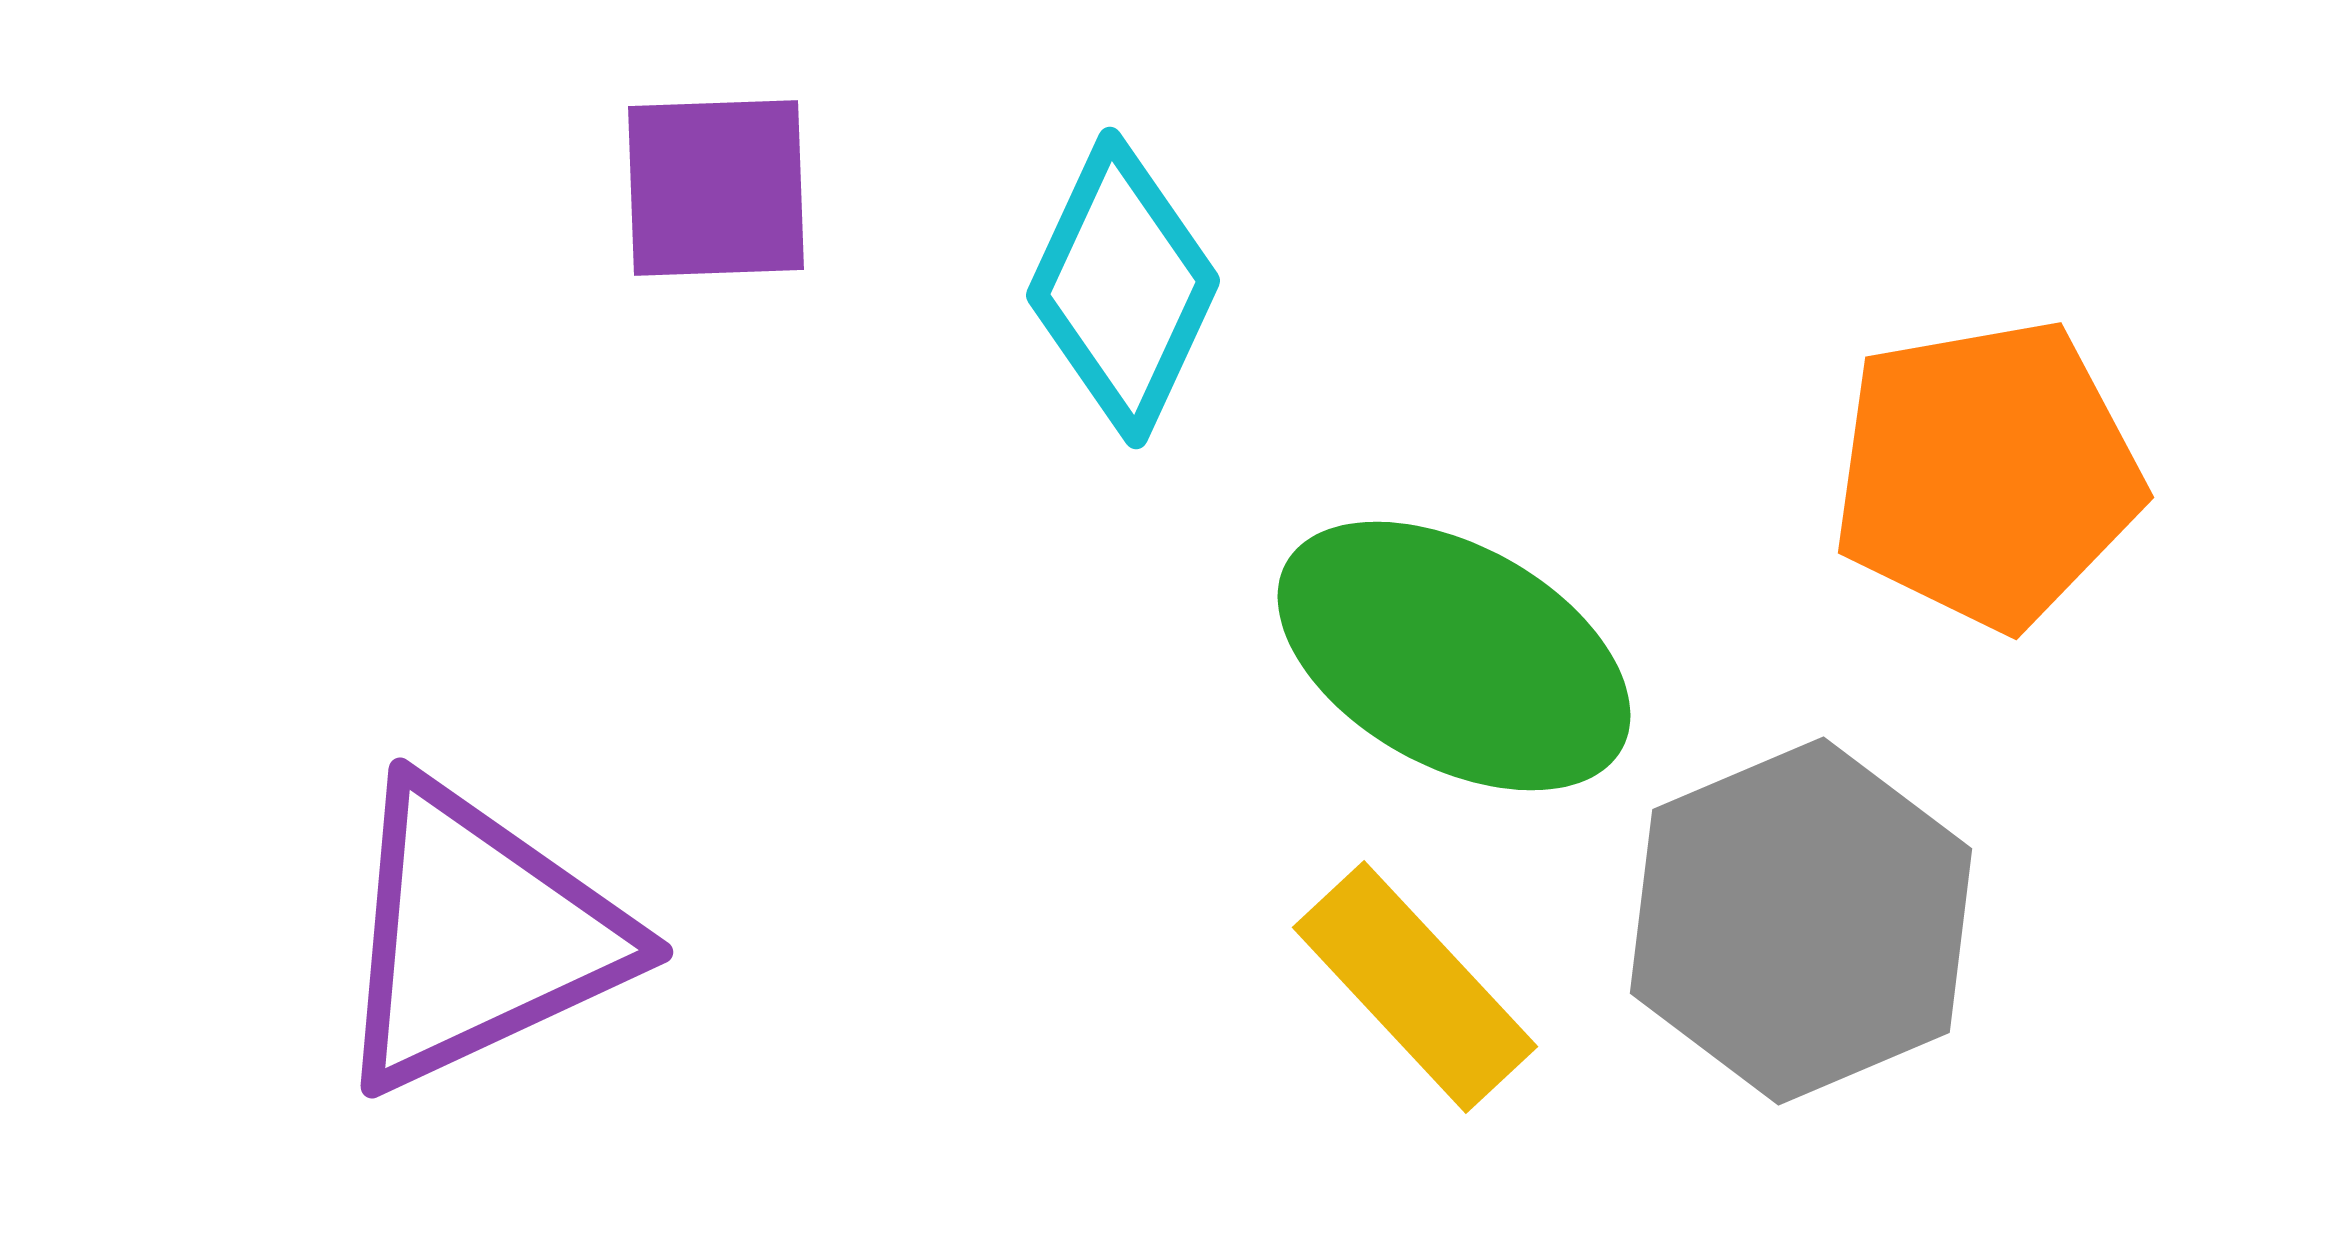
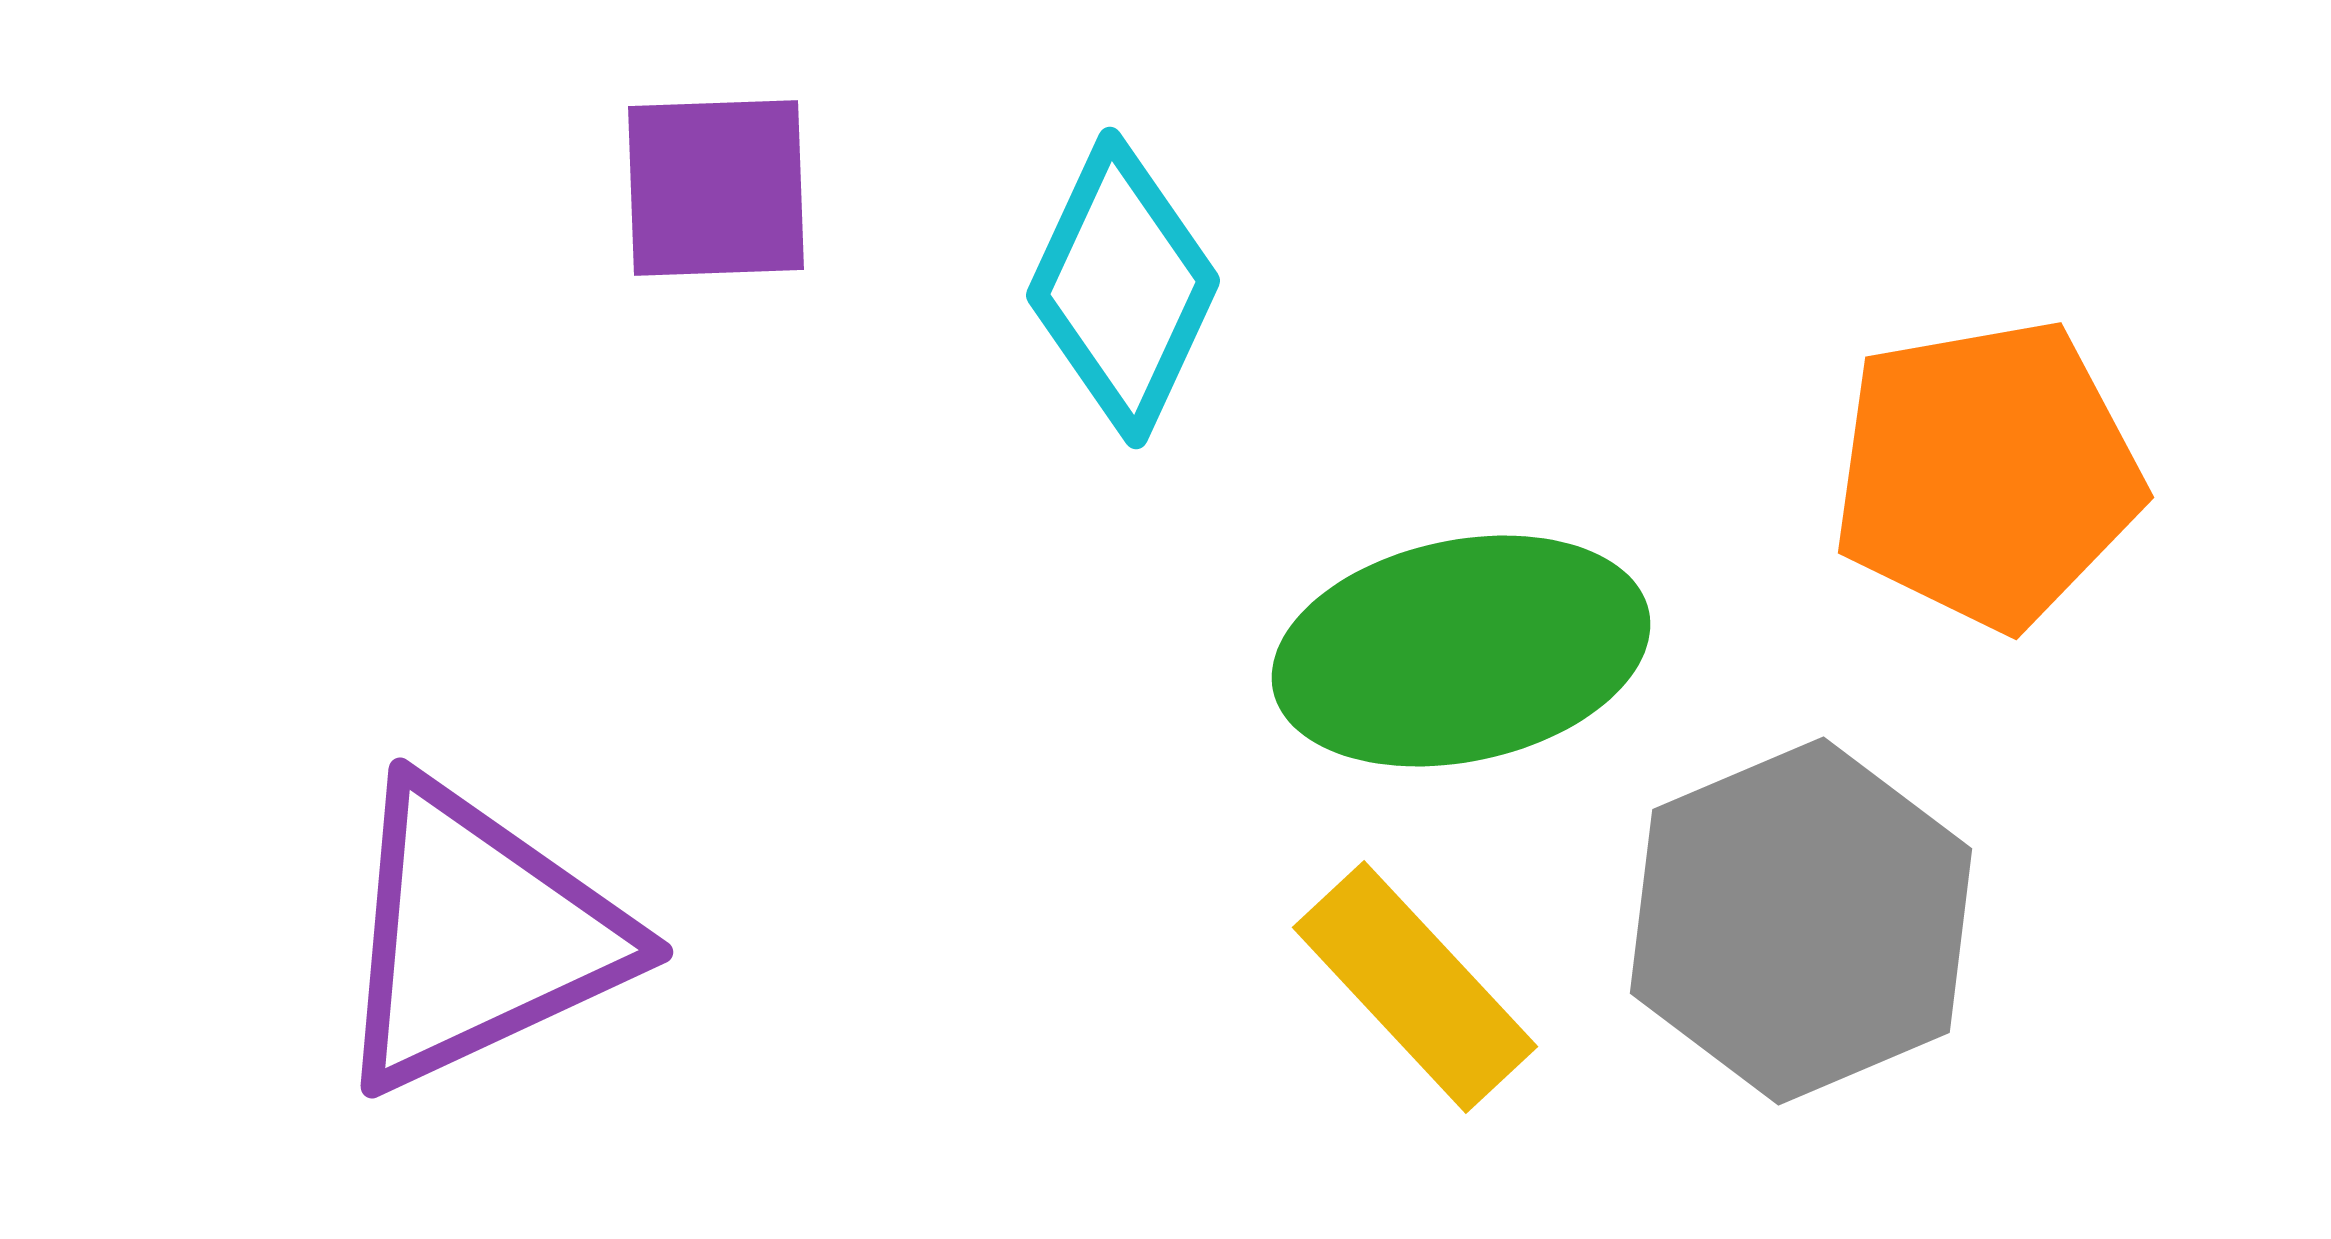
green ellipse: moved 7 px right, 5 px up; rotated 41 degrees counterclockwise
